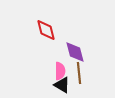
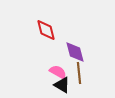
pink semicircle: moved 2 px left, 1 px down; rotated 60 degrees counterclockwise
